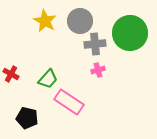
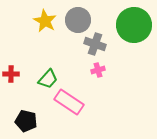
gray circle: moved 2 px left, 1 px up
green circle: moved 4 px right, 8 px up
gray cross: rotated 25 degrees clockwise
red cross: rotated 28 degrees counterclockwise
black pentagon: moved 1 px left, 3 px down
